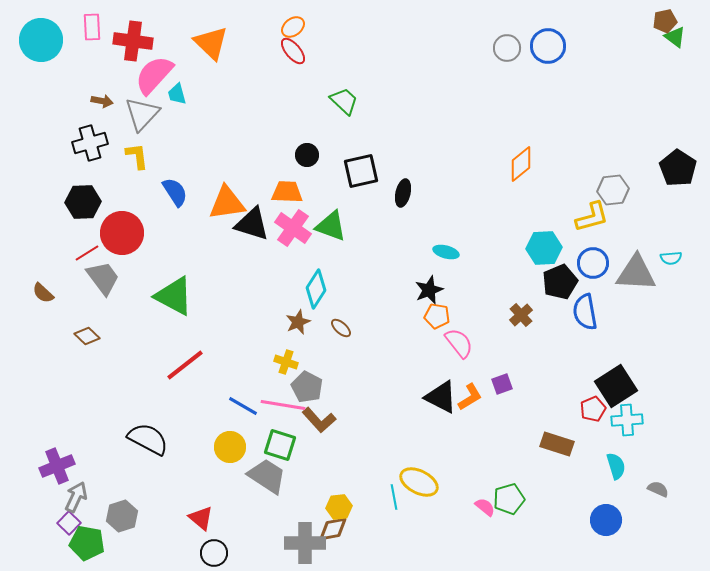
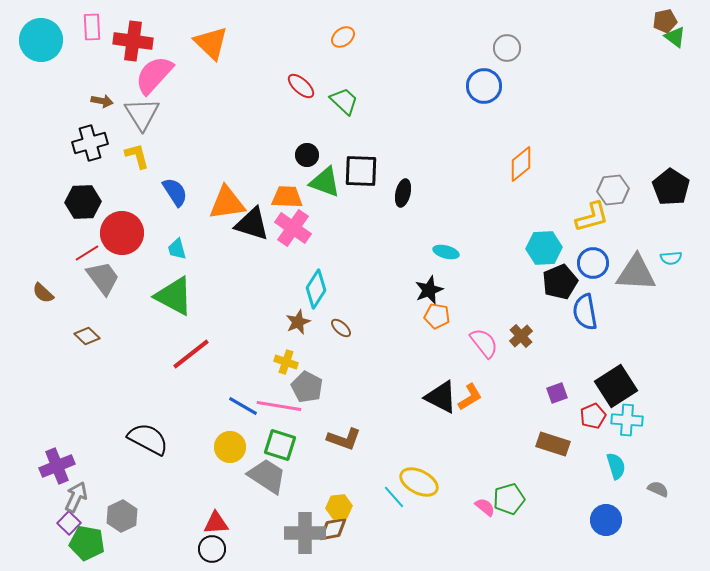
orange ellipse at (293, 27): moved 50 px right, 10 px down
blue circle at (548, 46): moved 64 px left, 40 px down
red ellipse at (293, 51): moved 8 px right, 35 px down; rotated 8 degrees counterclockwise
cyan trapezoid at (177, 94): moved 155 px down
gray triangle at (142, 114): rotated 15 degrees counterclockwise
yellow L-shape at (137, 156): rotated 8 degrees counterclockwise
black pentagon at (678, 168): moved 7 px left, 19 px down
black square at (361, 171): rotated 15 degrees clockwise
orange trapezoid at (287, 192): moved 5 px down
green triangle at (331, 226): moved 6 px left, 44 px up
brown cross at (521, 315): moved 21 px down
pink semicircle at (459, 343): moved 25 px right
red line at (185, 365): moved 6 px right, 11 px up
purple square at (502, 384): moved 55 px right, 9 px down
pink line at (283, 405): moved 4 px left, 1 px down
red pentagon at (593, 409): moved 7 px down
brown L-shape at (319, 420): moved 25 px right, 19 px down; rotated 28 degrees counterclockwise
cyan cross at (627, 420): rotated 8 degrees clockwise
brown rectangle at (557, 444): moved 4 px left
cyan line at (394, 497): rotated 30 degrees counterclockwise
gray hexagon at (122, 516): rotated 8 degrees counterclockwise
red triangle at (201, 518): moved 15 px right, 5 px down; rotated 44 degrees counterclockwise
gray cross at (305, 543): moved 10 px up
black circle at (214, 553): moved 2 px left, 4 px up
